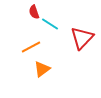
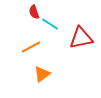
red triangle: moved 1 px left; rotated 35 degrees clockwise
orange triangle: moved 5 px down
